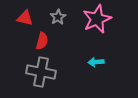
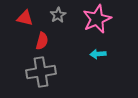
gray star: moved 2 px up
cyan arrow: moved 2 px right, 8 px up
gray cross: rotated 20 degrees counterclockwise
